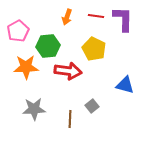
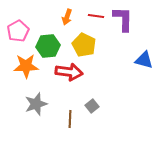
yellow pentagon: moved 10 px left, 4 px up
orange star: moved 1 px up
red arrow: moved 1 px right, 1 px down
blue triangle: moved 19 px right, 25 px up
gray star: moved 2 px right, 5 px up; rotated 15 degrees counterclockwise
